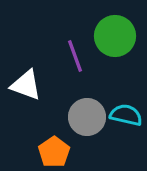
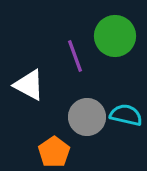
white triangle: moved 3 px right; rotated 8 degrees clockwise
